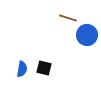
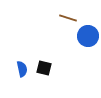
blue circle: moved 1 px right, 1 px down
blue semicircle: rotated 21 degrees counterclockwise
